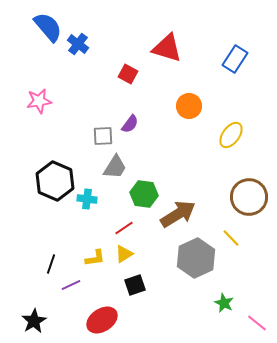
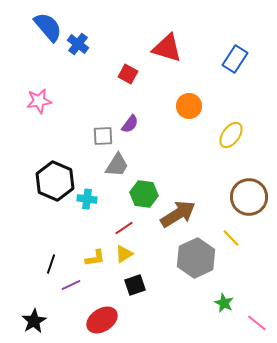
gray trapezoid: moved 2 px right, 2 px up
